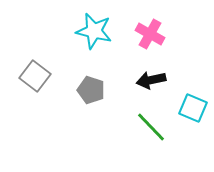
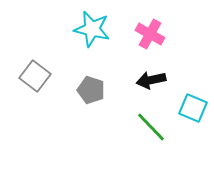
cyan star: moved 2 px left, 2 px up
